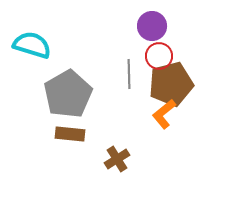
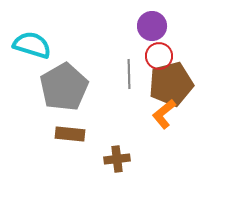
gray pentagon: moved 4 px left, 7 px up
brown cross: rotated 25 degrees clockwise
